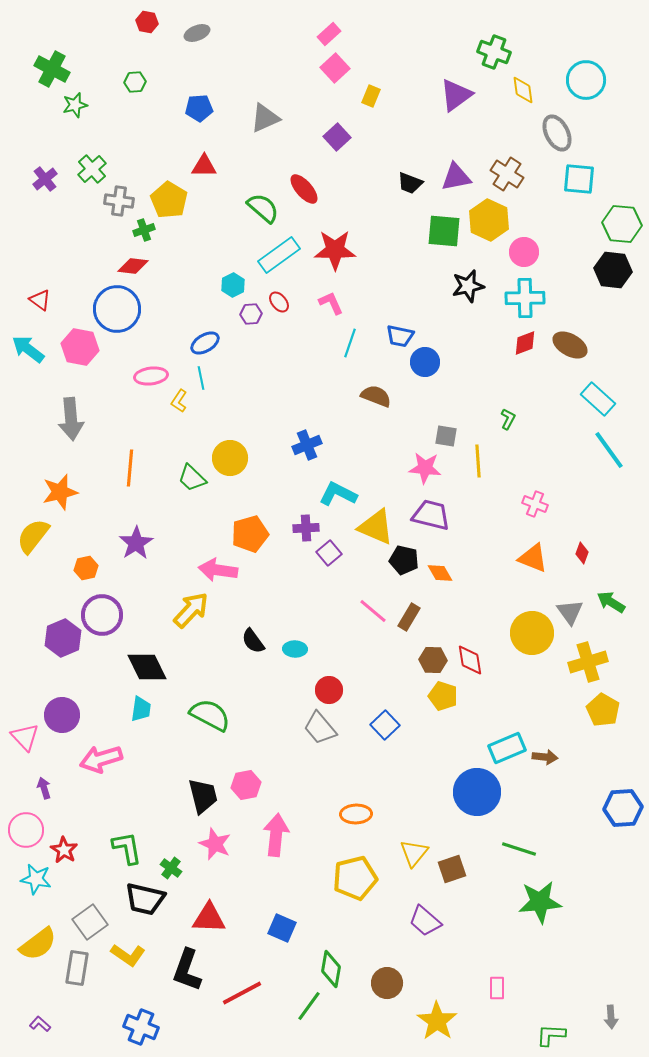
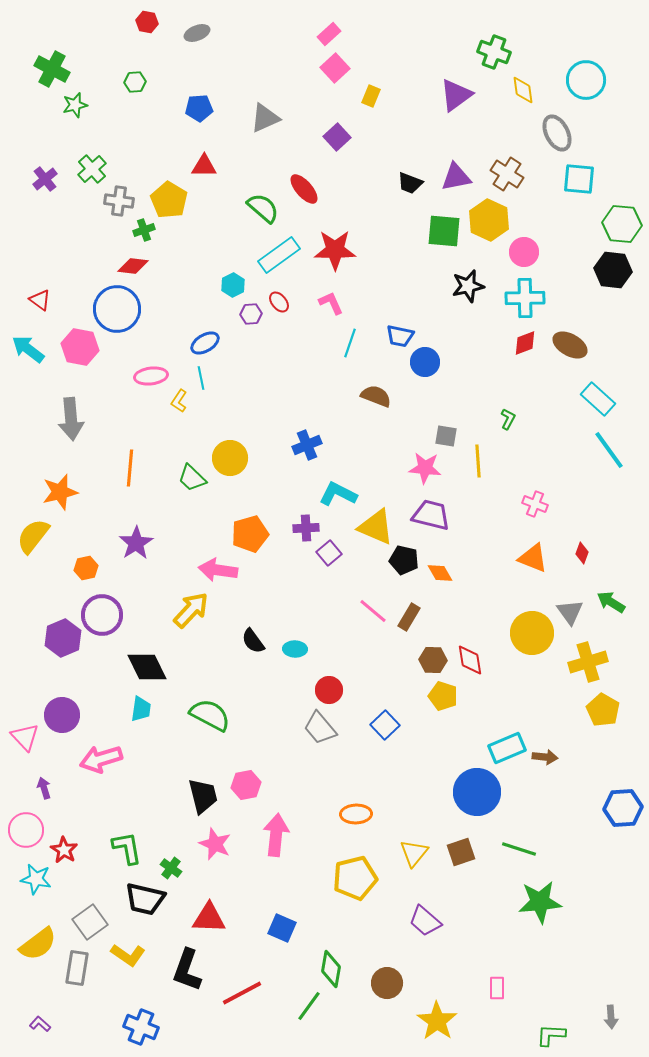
brown square at (452, 869): moved 9 px right, 17 px up
